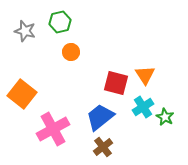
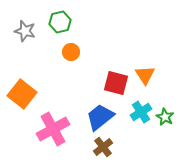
cyan cross: moved 2 px left, 5 px down
